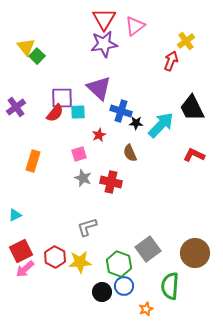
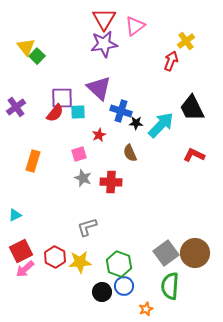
red cross: rotated 10 degrees counterclockwise
gray square: moved 18 px right, 4 px down
